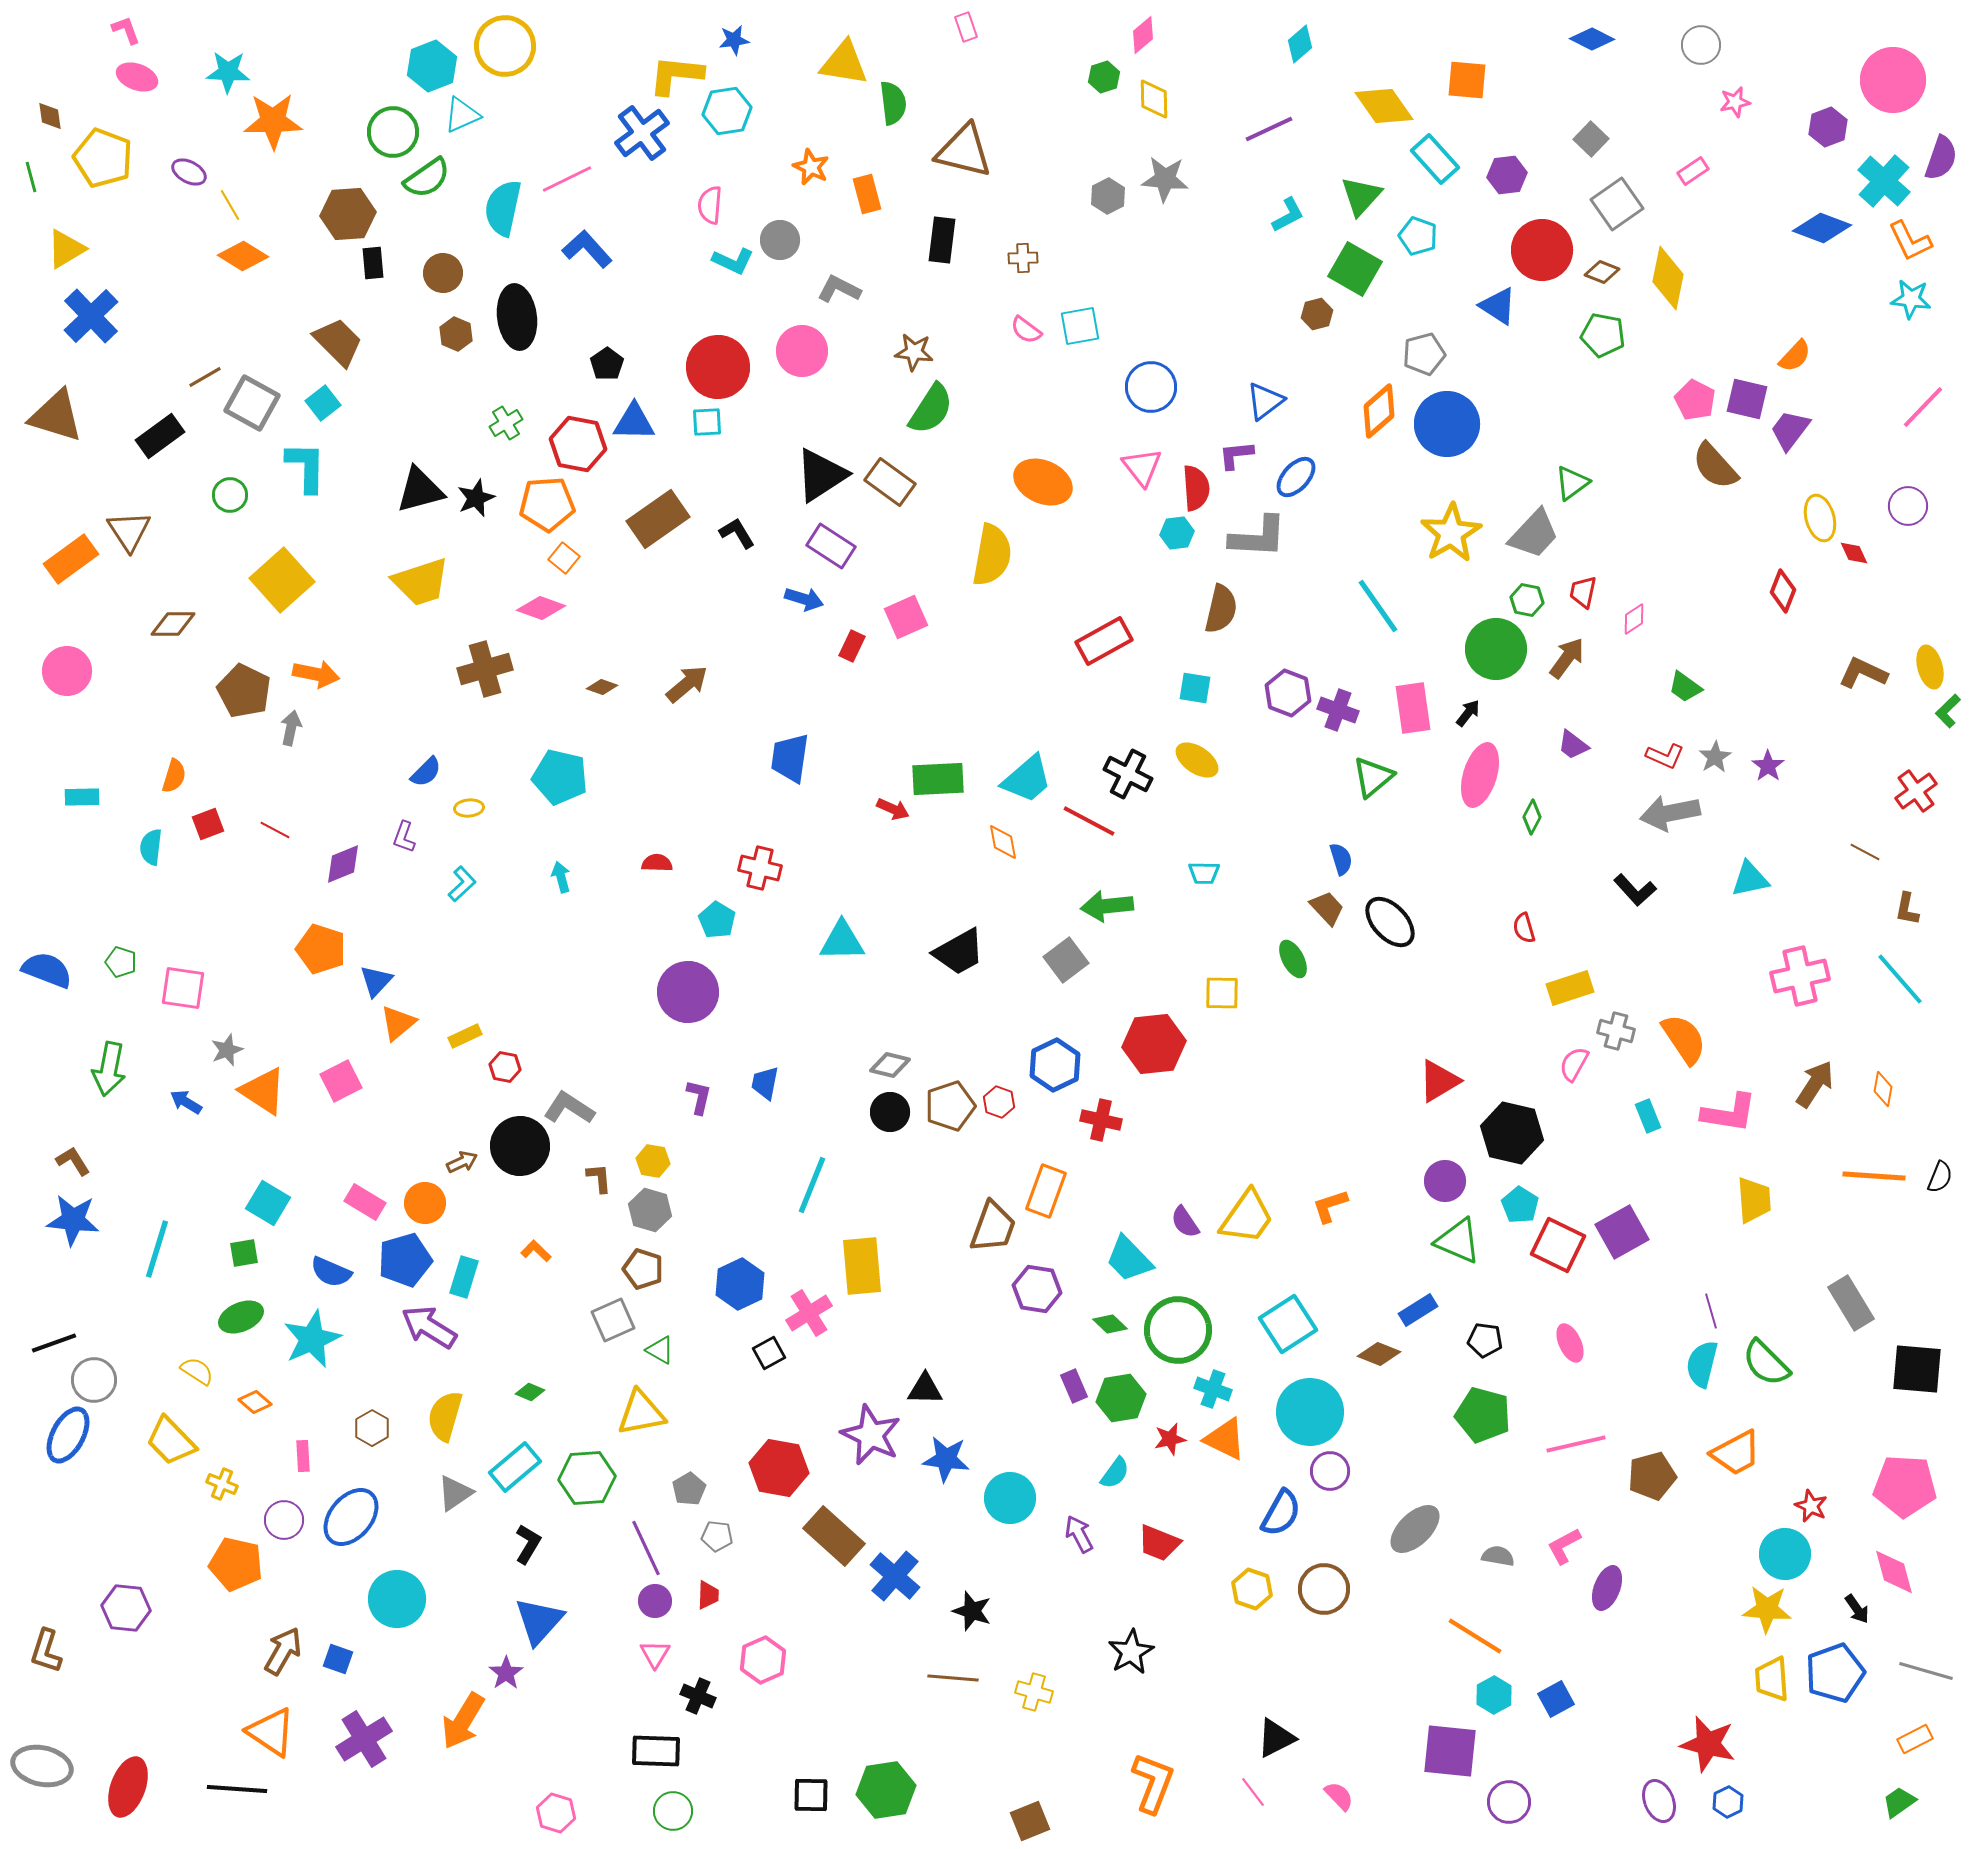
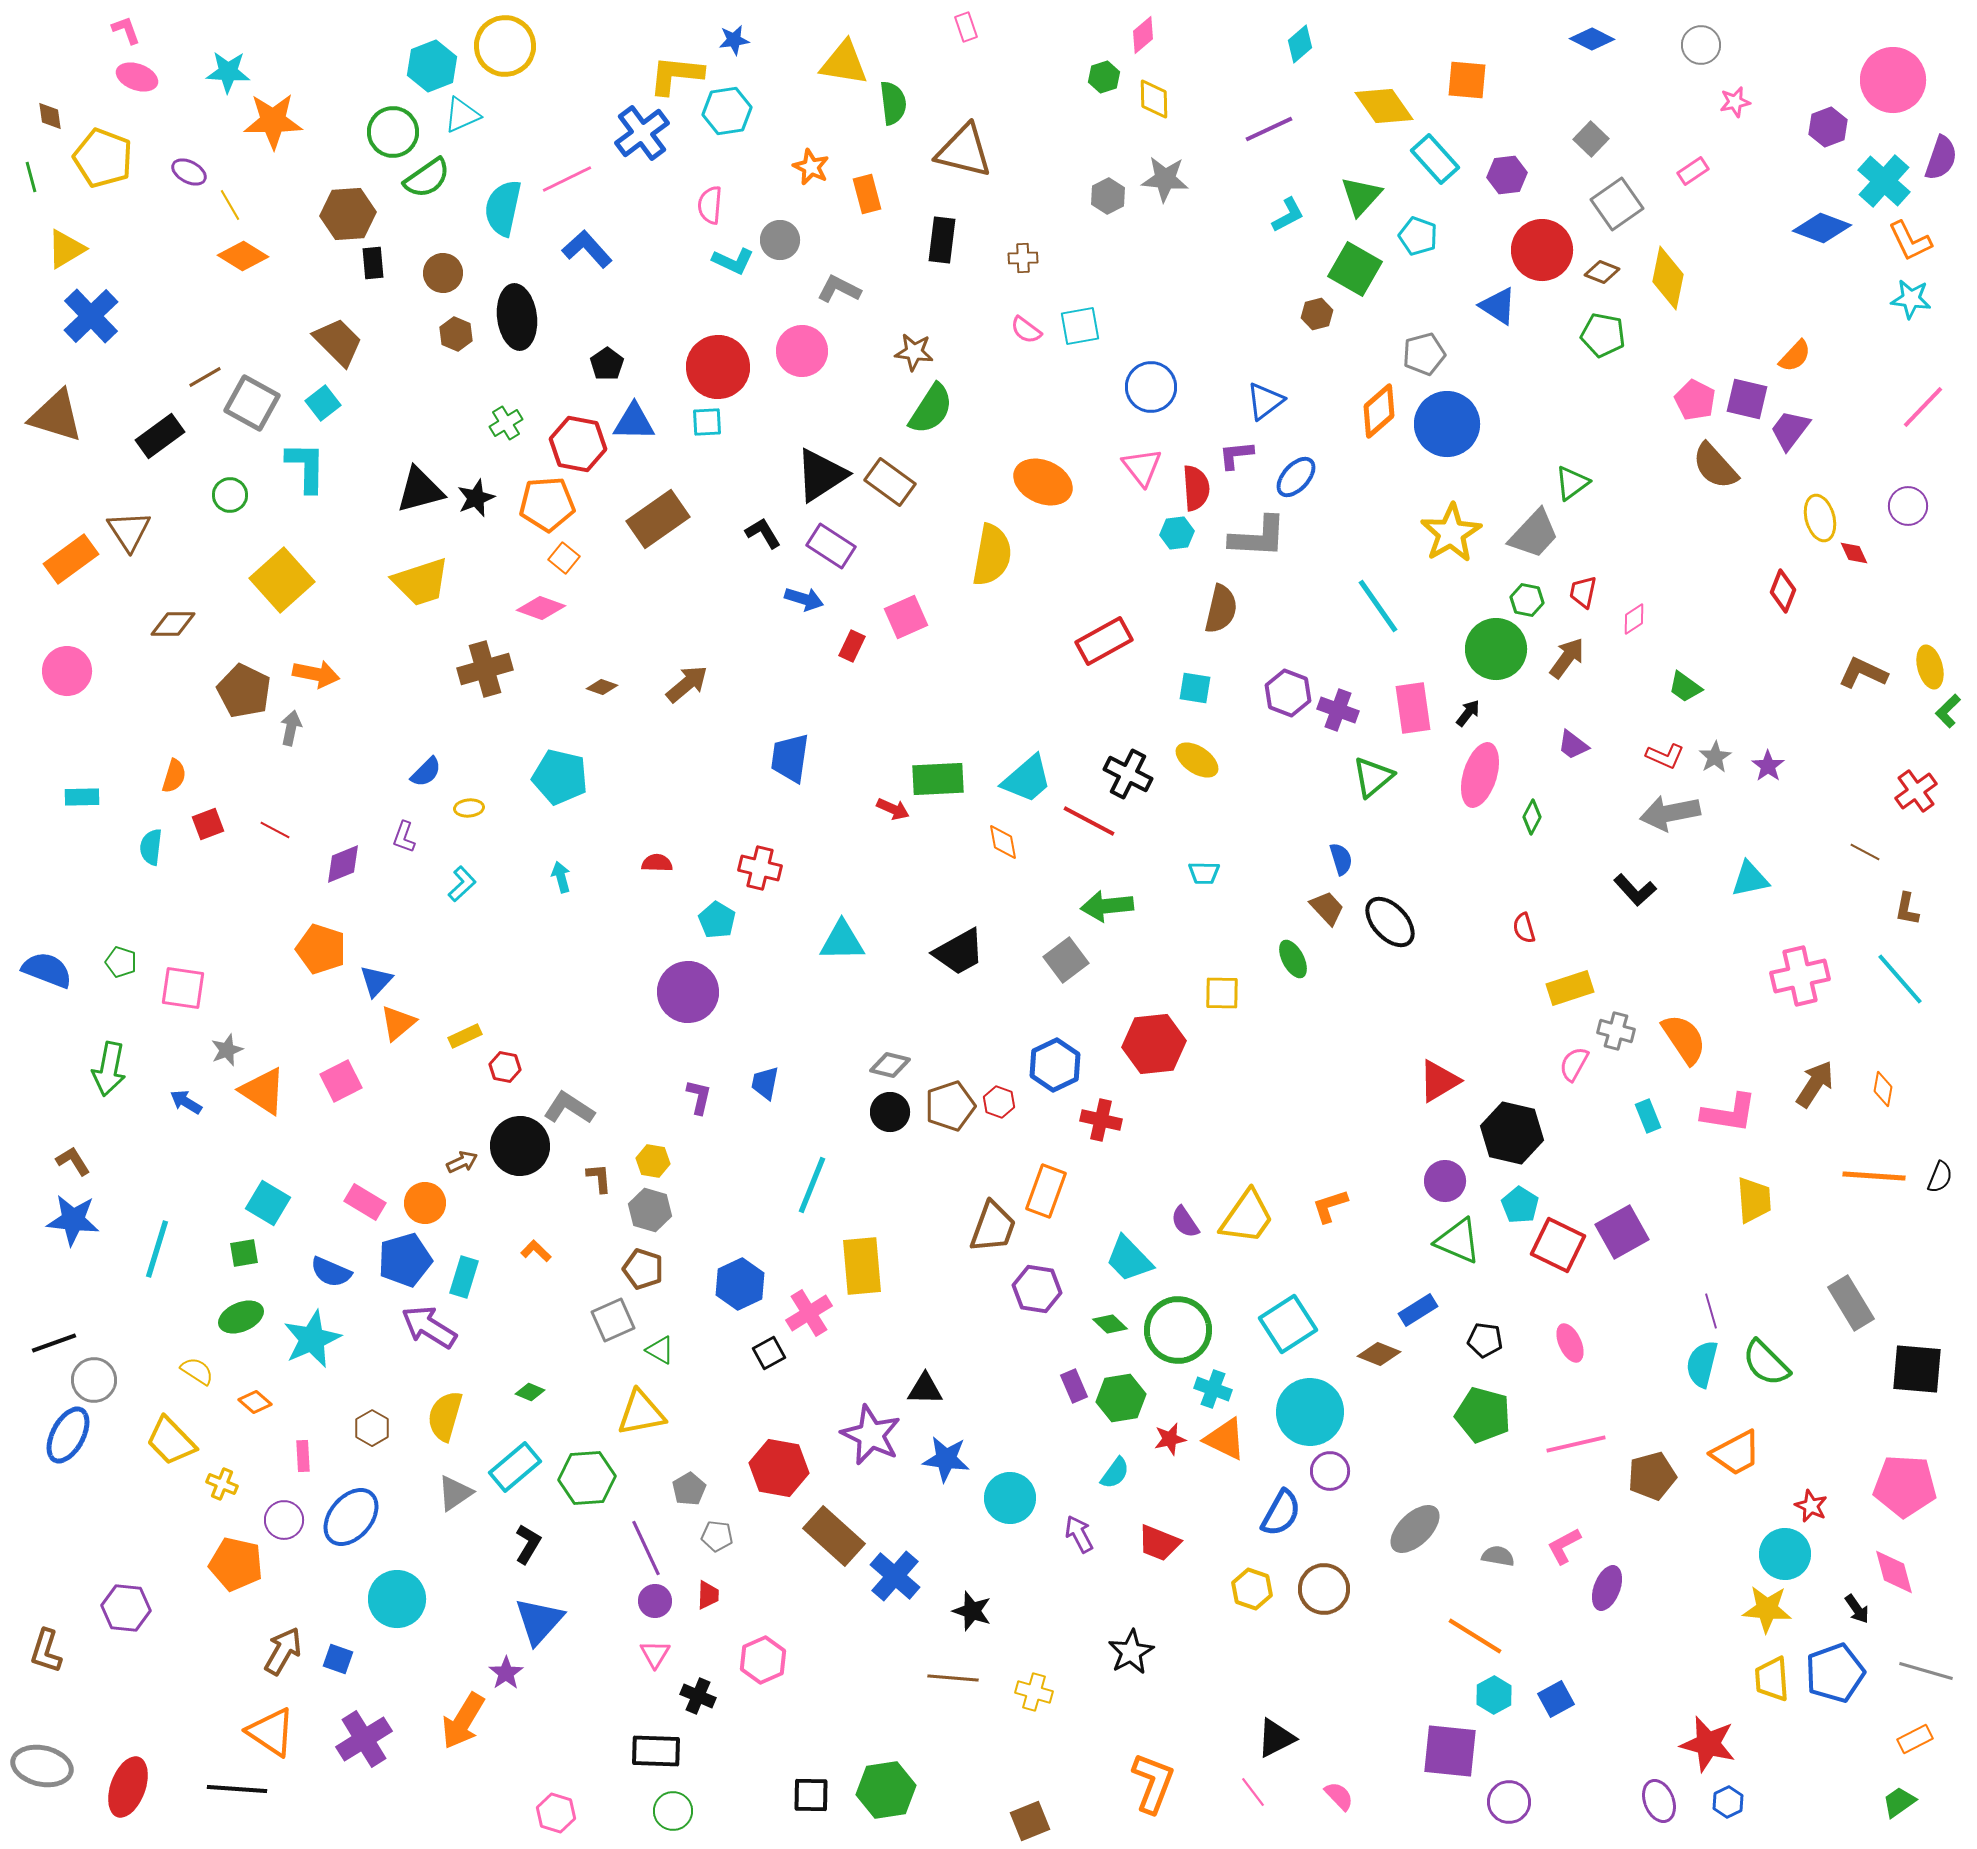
black L-shape at (737, 533): moved 26 px right
